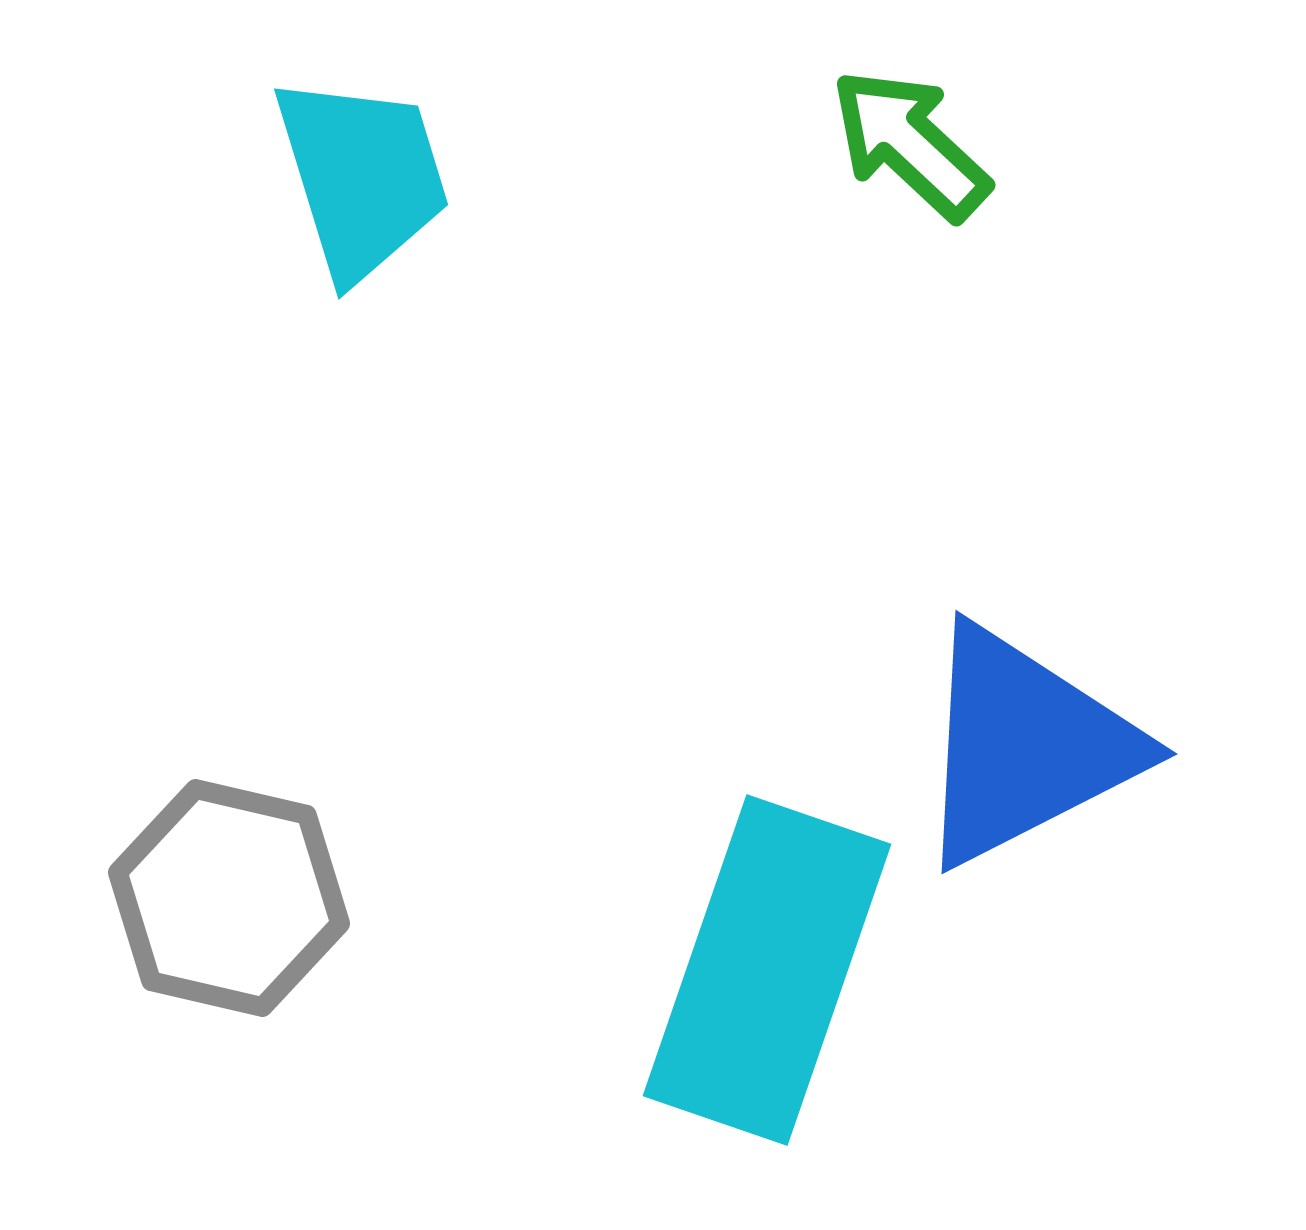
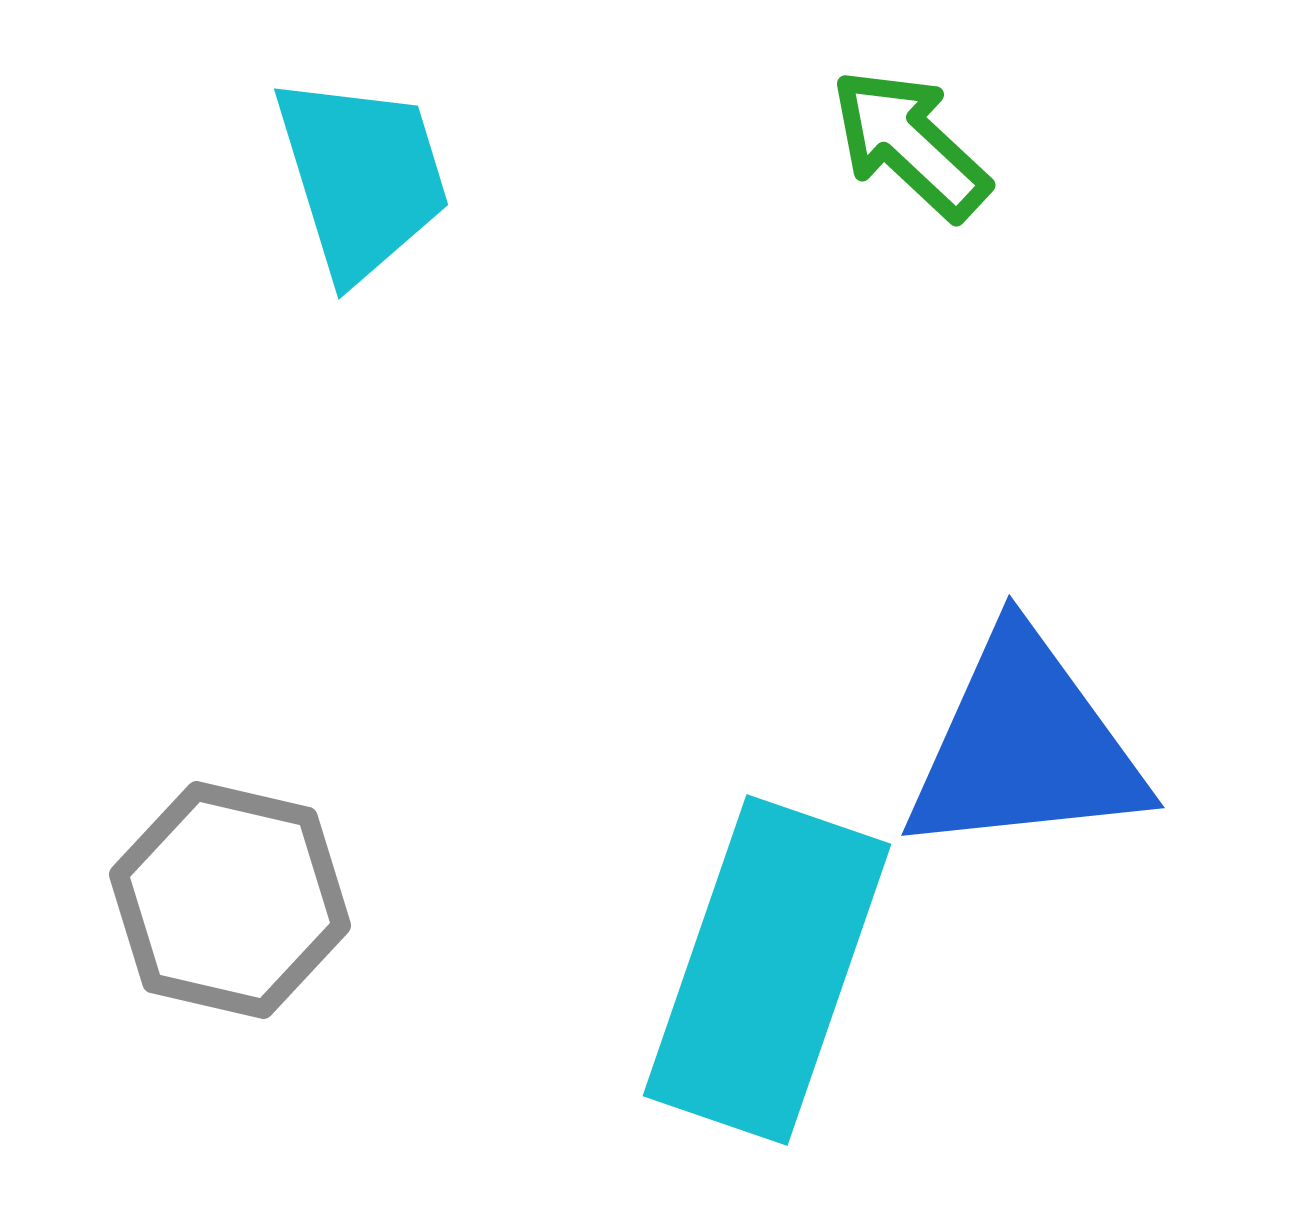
blue triangle: rotated 21 degrees clockwise
gray hexagon: moved 1 px right, 2 px down
